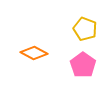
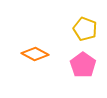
orange diamond: moved 1 px right, 1 px down
